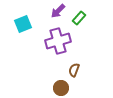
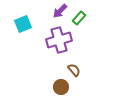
purple arrow: moved 2 px right
purple cross: moved 1 px right, 1 px up
brown semicircle: rotated 120 degrees clockwise
brown circle: moved 1 px up
